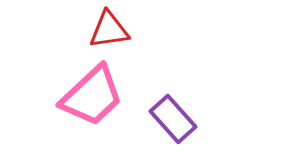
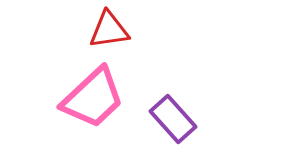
pink trapezoid: moved 1 px right, 2 px down
